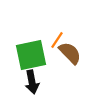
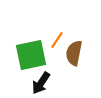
brown semicircle: moved 4 px right; rotated 125 degrees counterclockwise
black arrow: moved 9 px right, 1 px down; rotated 45 degrees clockwise
